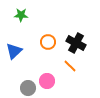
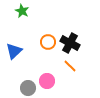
green star: moved 1 px right, 4 px up; rotated 24 degrees clockwise
black cross: moved 6 px left
